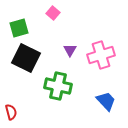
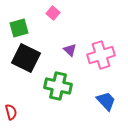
purple triangle: rotated 16 degrees counterclockwise
